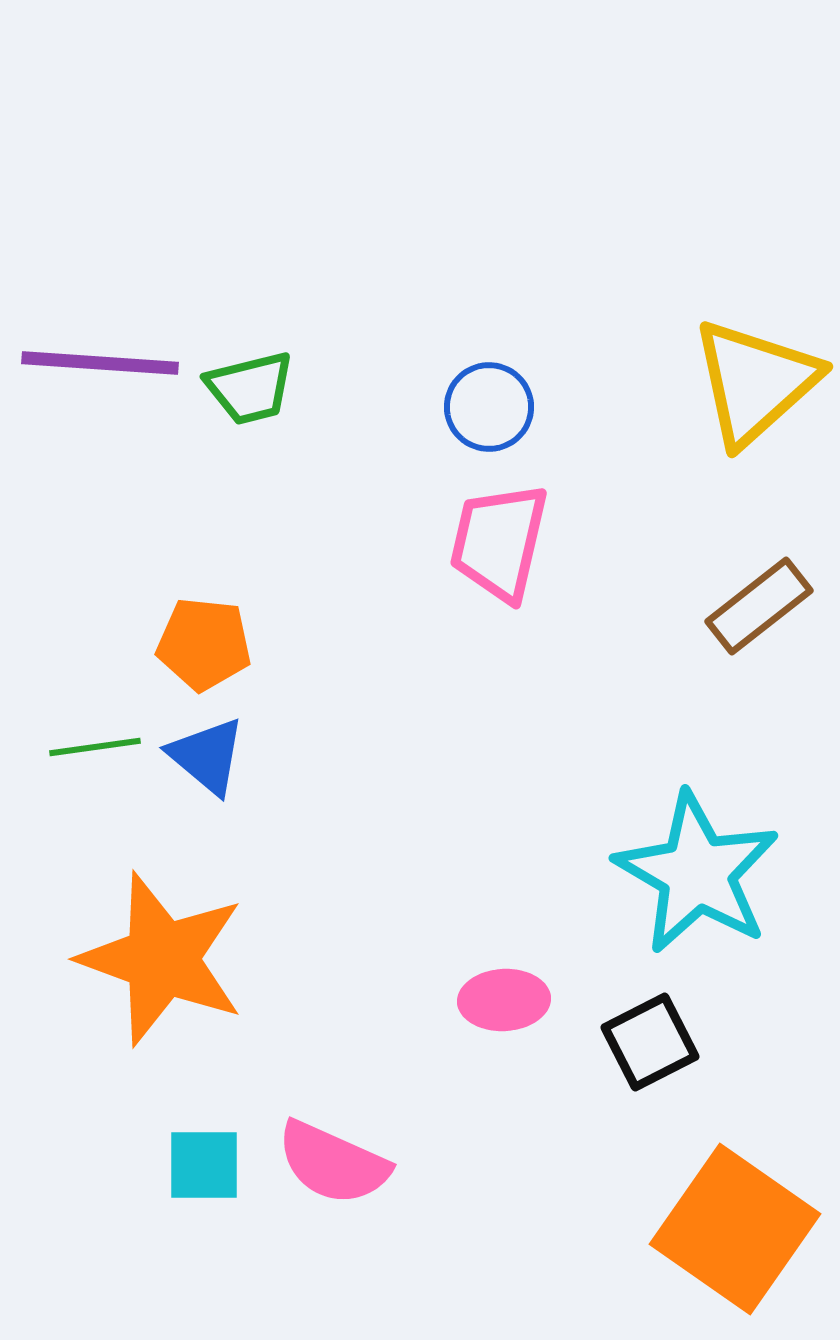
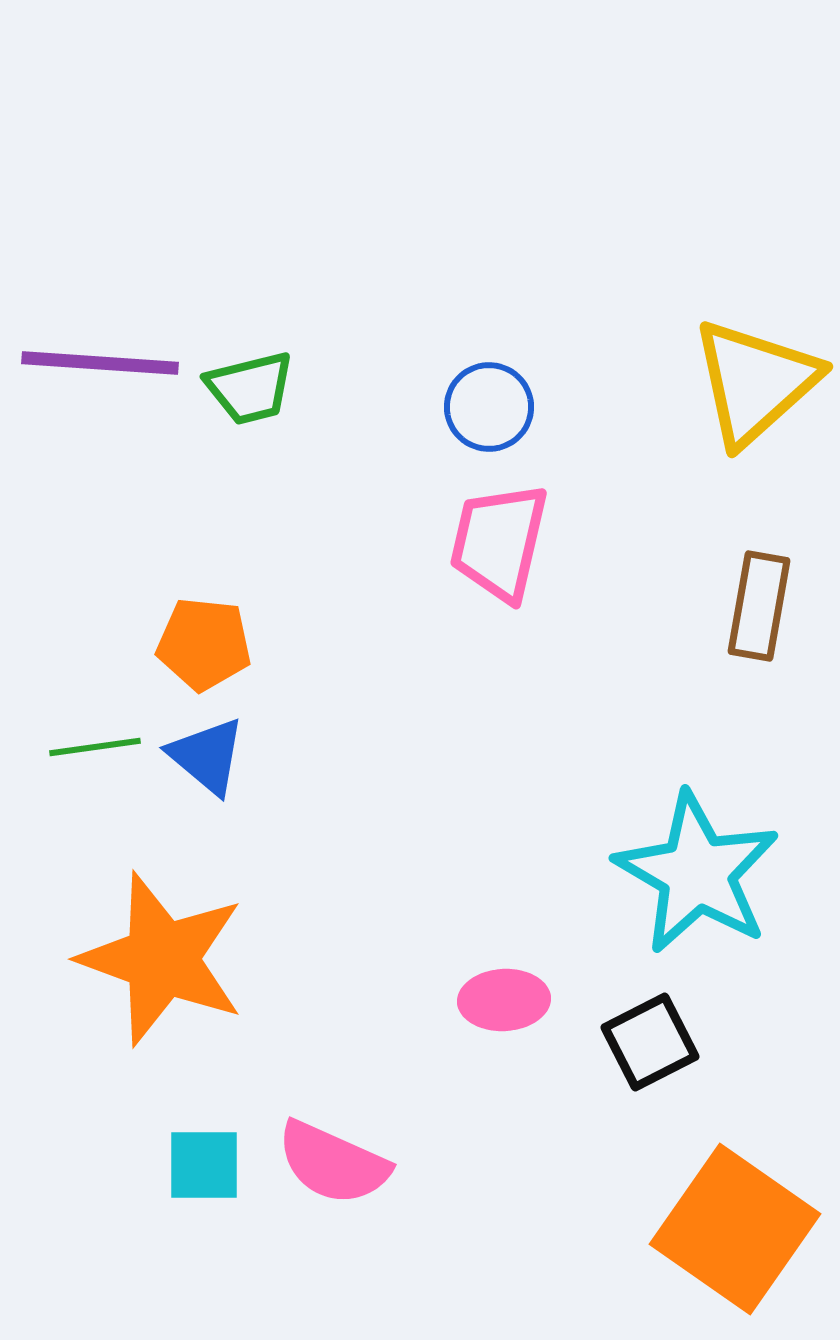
brown rectangle: rotated 42 degrees counterclockwise
